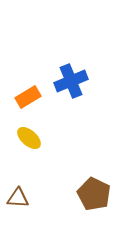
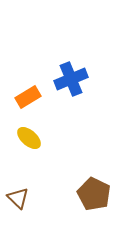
blue cross: moved 2 px up
brown triangle: rotated 40 degrees clockwise
